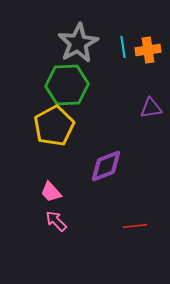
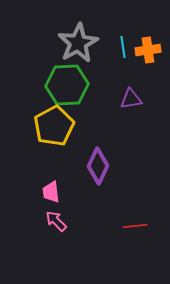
purple triangle: moved 20 px left, 9 px up
purple diamond: moved 8 px left; rotated 45 degrees counterclockwise
pink trapezoid: rotated 35 degrees clockwise
